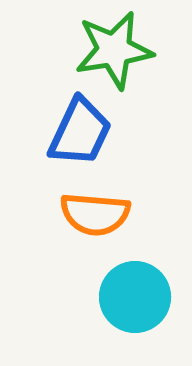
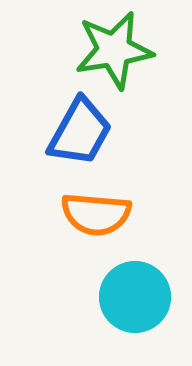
blue trapezoid: rotated 4 degrees clockwise
orange semicircle: moved 1 px right
